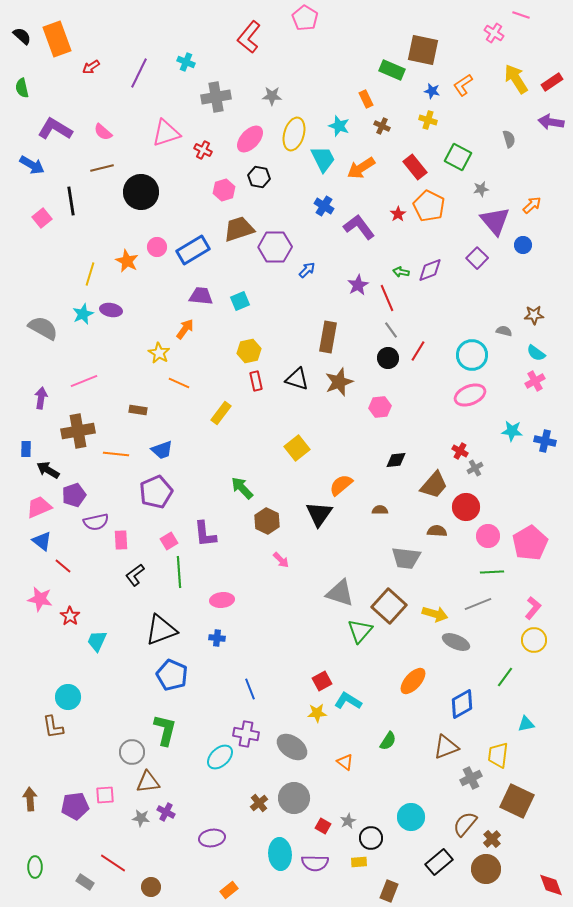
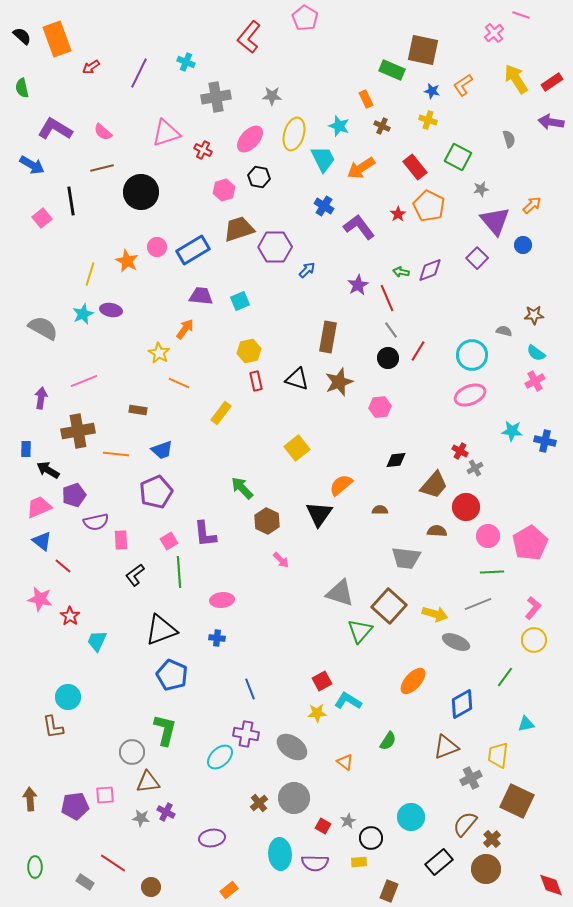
pink cross at (494, 33): rotated 18 degrees clockwise
